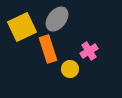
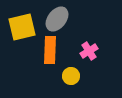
yellow square: rotated 12 degrees clockwise
orange rectangle: moved 2 px right, 1 px down; rotated 20 degrees clockwise
yellow circle: moved 1 px right, 7 px down
